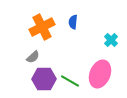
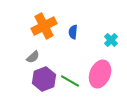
blue semicircle: moved 10 px down
orange cross: moved 2 px right, 1 px up
purple hexagon: rotated 20 degrees counterclockwise
